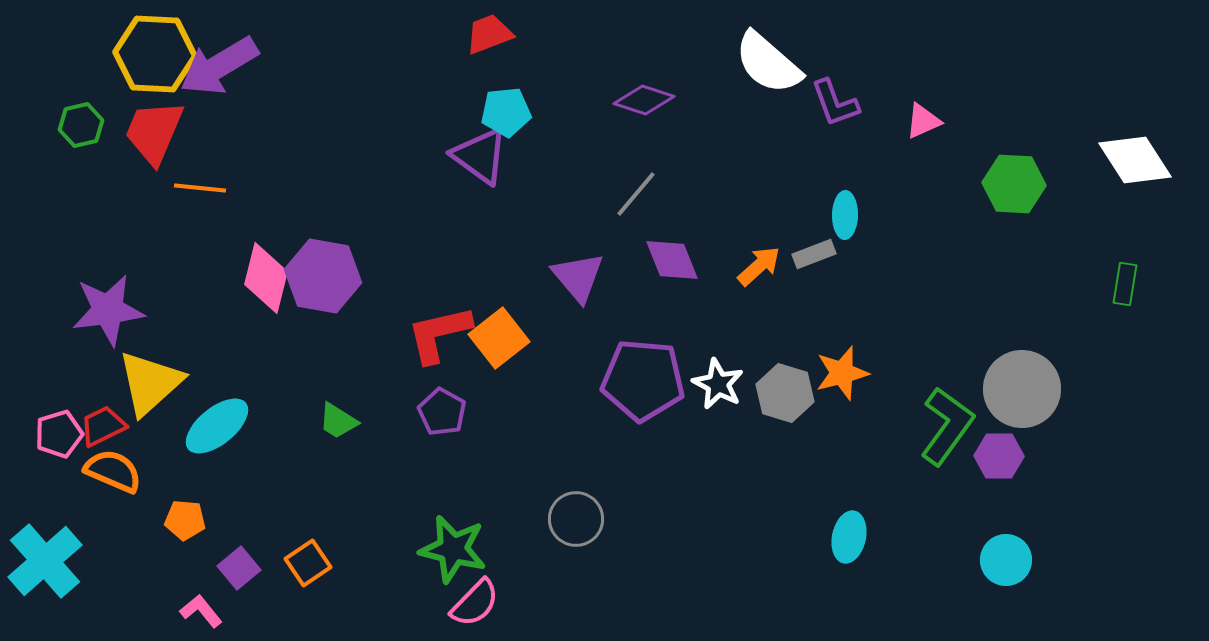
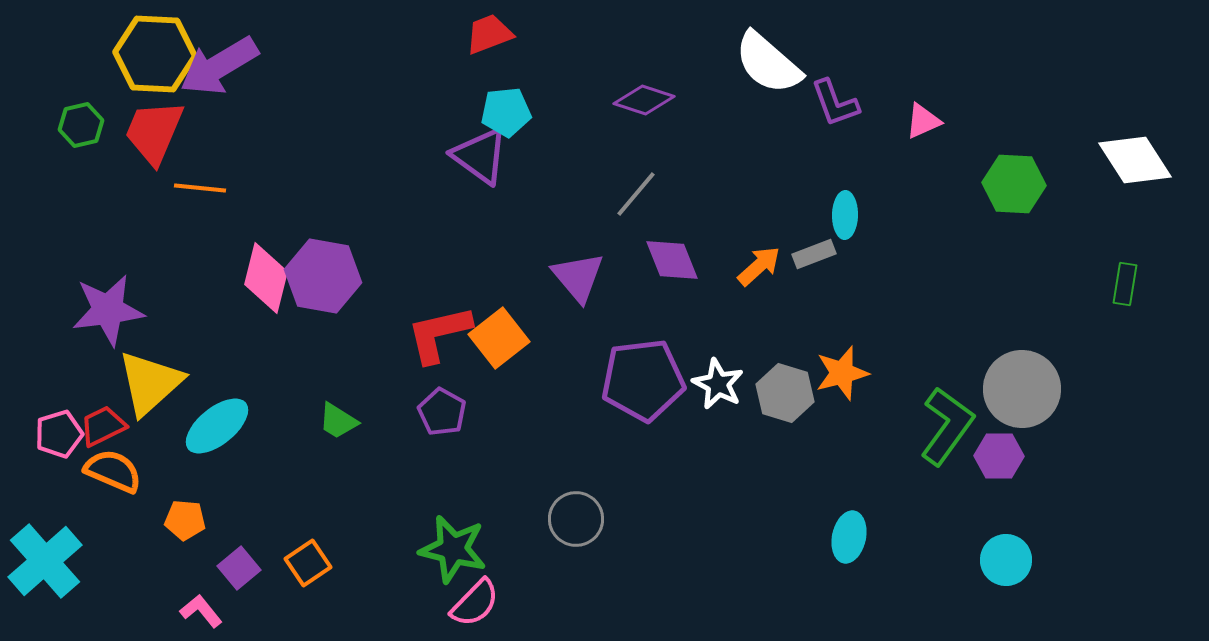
purple pentagon at (643, 380): rotated 12 degrees counterclockwise
